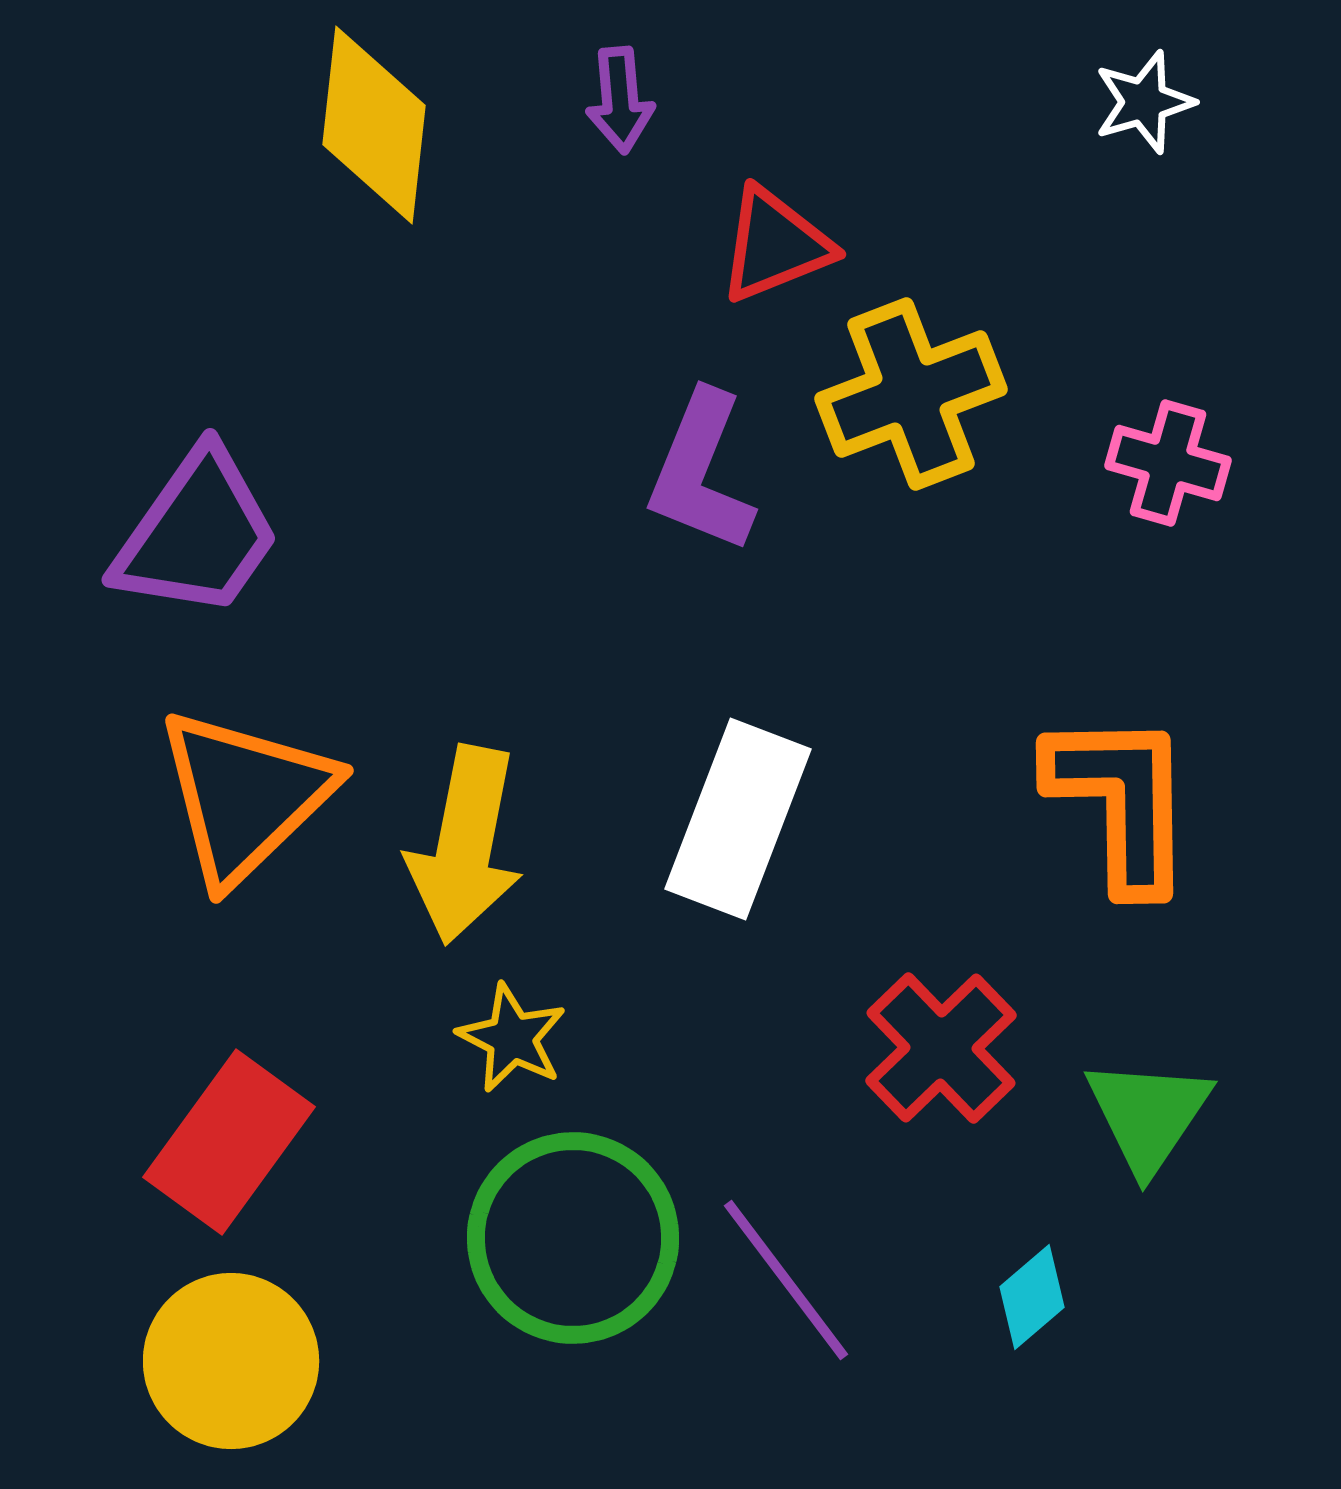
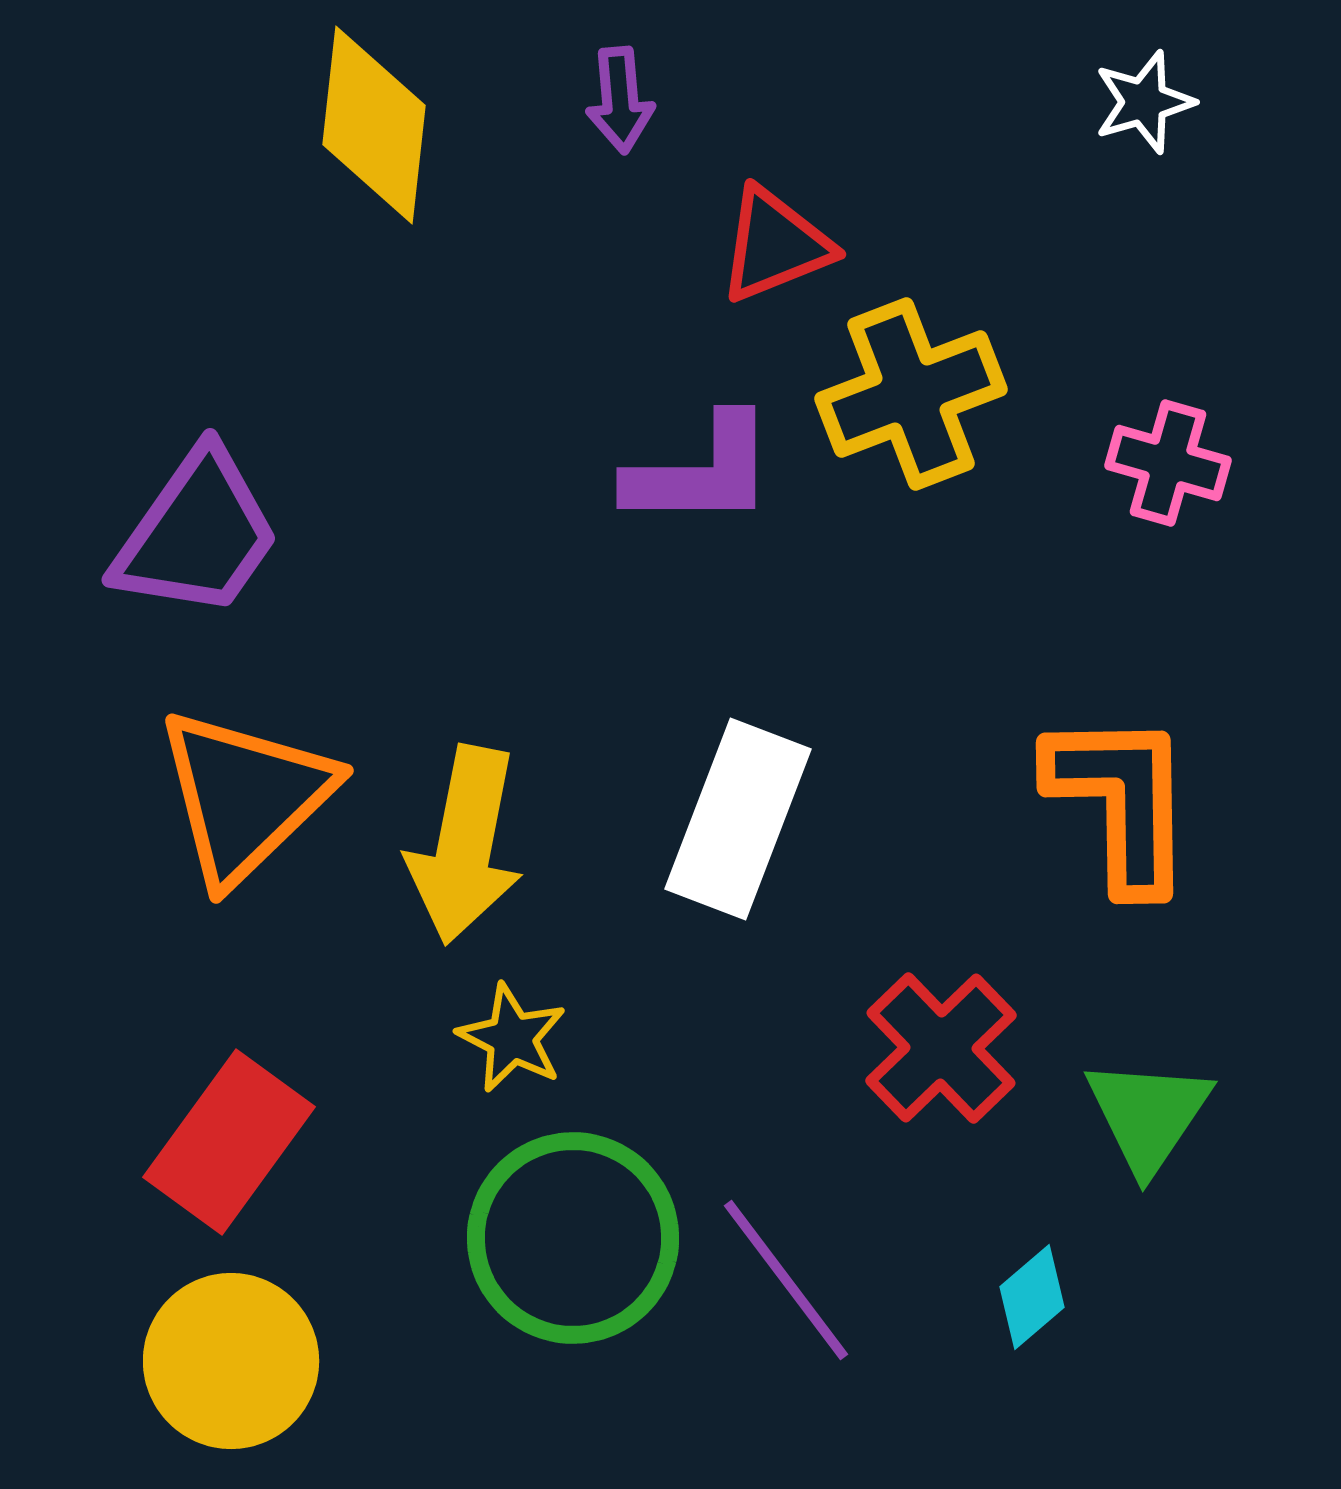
purple L-shape: rotated 112 degrees counterclockwise
